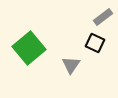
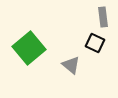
gray rectangle: rotated 60 degrees counterclockwise
gray triangle: rotated 24 degrees counterclockwise
